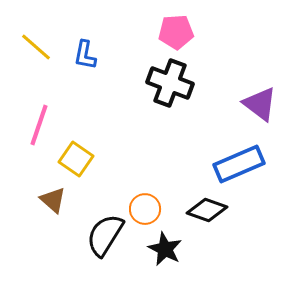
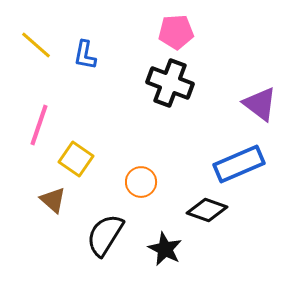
yellow line: moved 2 px up
orange circle: moved 4 px left, 27 px up
